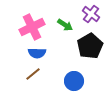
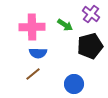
pink cross: rotated 25 degrees clockwise
black pentagon: rotated 15 degrees clockwise
blue semicircle: moved 1 px right
blue circle: moved 3 px down
